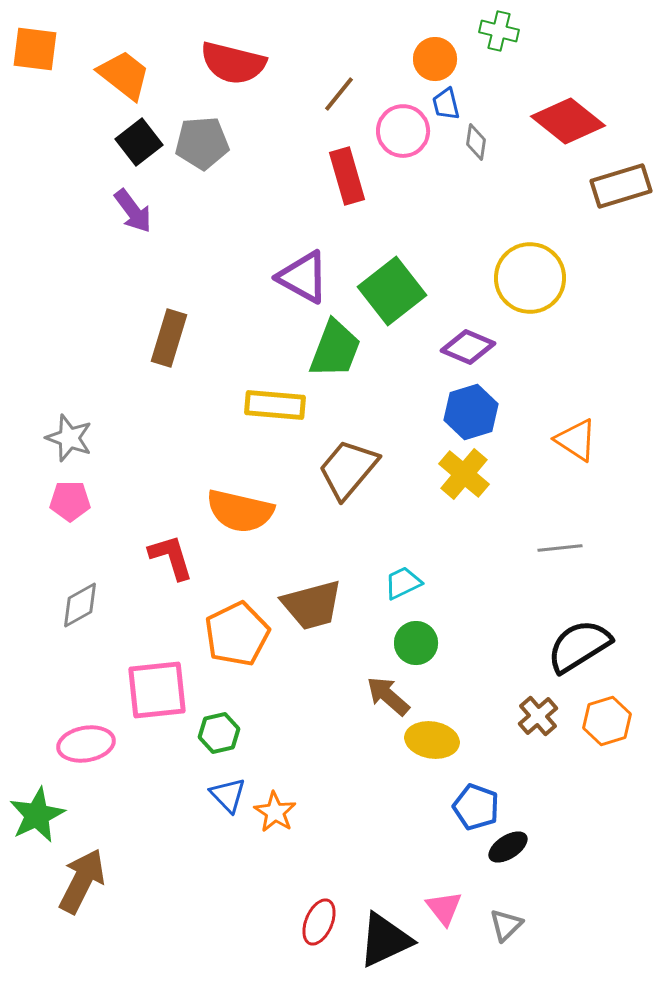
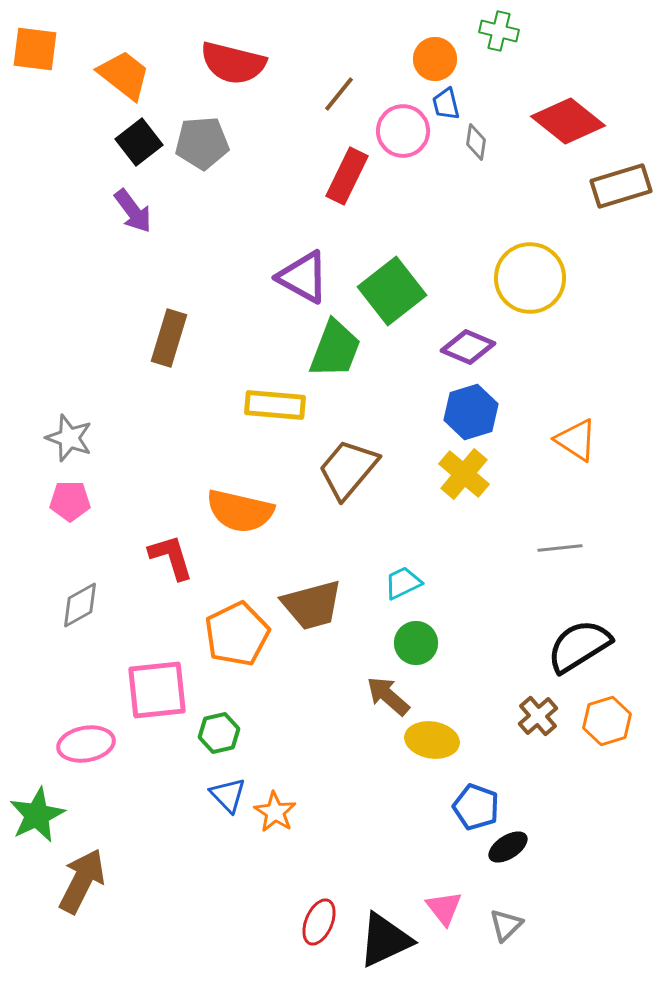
red rectangle at (347, 176): rotated 42 degrees clockwise
